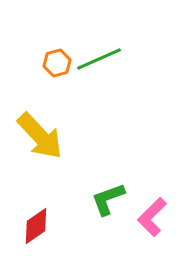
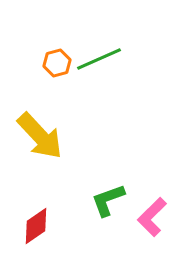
green L-shape: moved 1 px down
